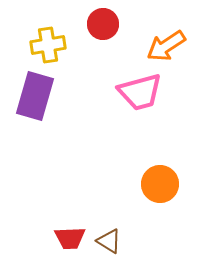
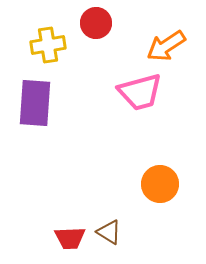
red circle: moved 7 px left, 1 px up
purple rectangle: moved 7 px down; rotated 12 degrees counterclockwise
brown triangle: moved 9 px up
